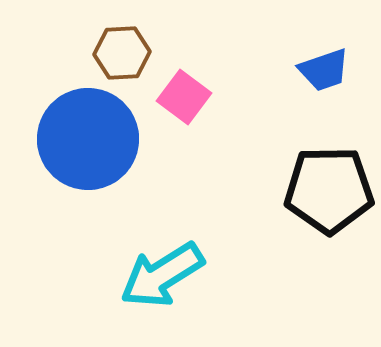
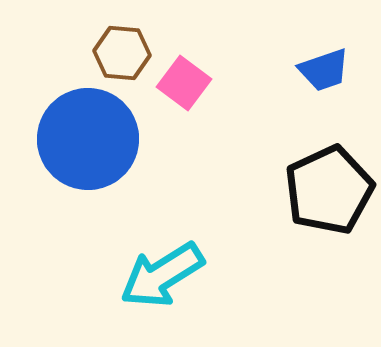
brown hexagon: rotated 8 degrees clockwise
pink square: moved 14 px up
black pentagon: rotated 24 degrees counterclockwise
